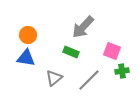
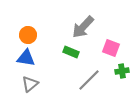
pink square: moved 1 px left, 3 px up
gray triangle: moved 24 px left, 6 px down
